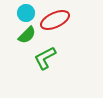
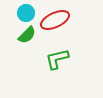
green L-shape: moved 12 px right, 1 px down; rotated 15 degrees clockwise
